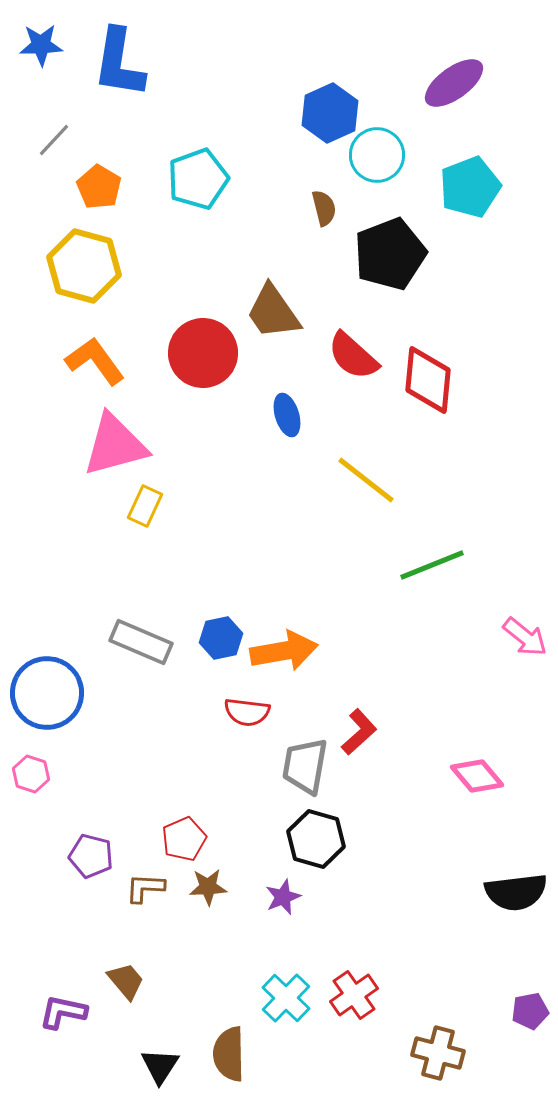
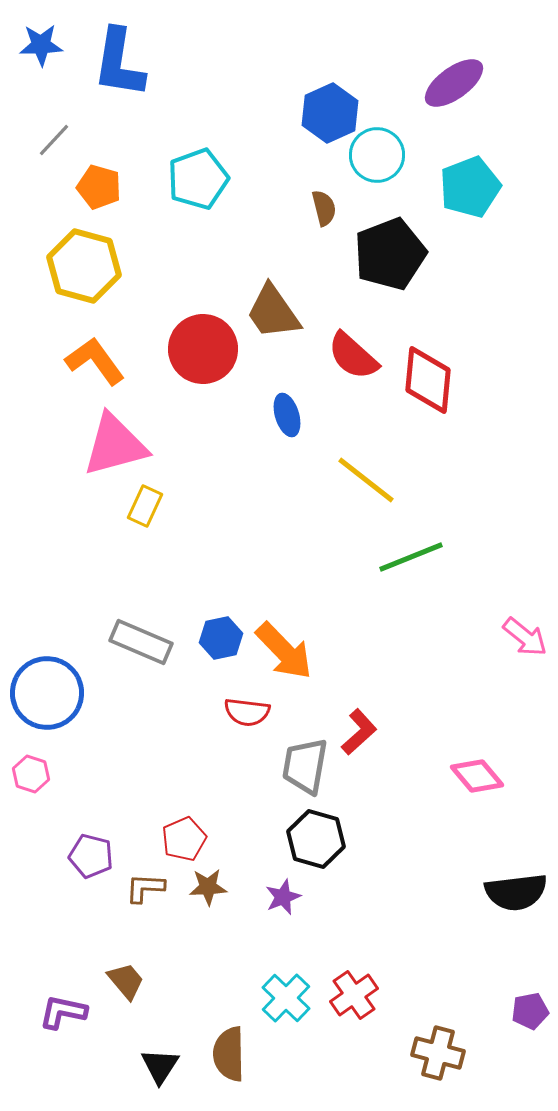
orange pentagon at (99, 187): rotated 15 degrees counterclockwise
red circle at (203, 353): moved 4 px up
green line at (432, 565): moved 21 px left, 8 px up
orange arrow at (284, 651): rotated 56 degrees clockwise
